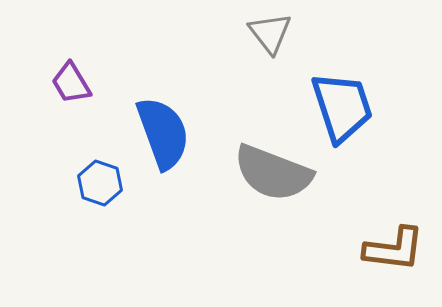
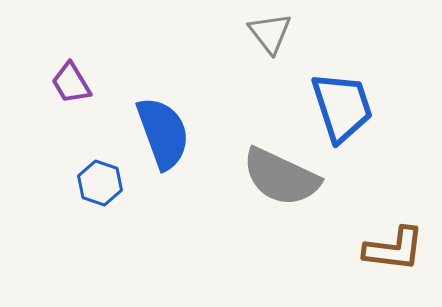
gray semicircle: moved 8 px right, 4 px down; rotated 4 degrees clockwise
